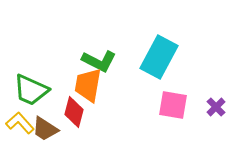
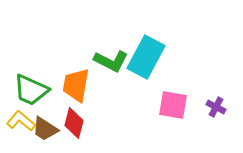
cyan rectangle: moved 13 px left
green L-shape: moved 12 px right
orange trapezoid: moved 12 px left
purple cross: rotated 18 degrees counterclockwise
red diamond: moved 11 px down
yellow L-shape: moved 1 px right, 2 px up; rotated 8 degrees counterclockwise
